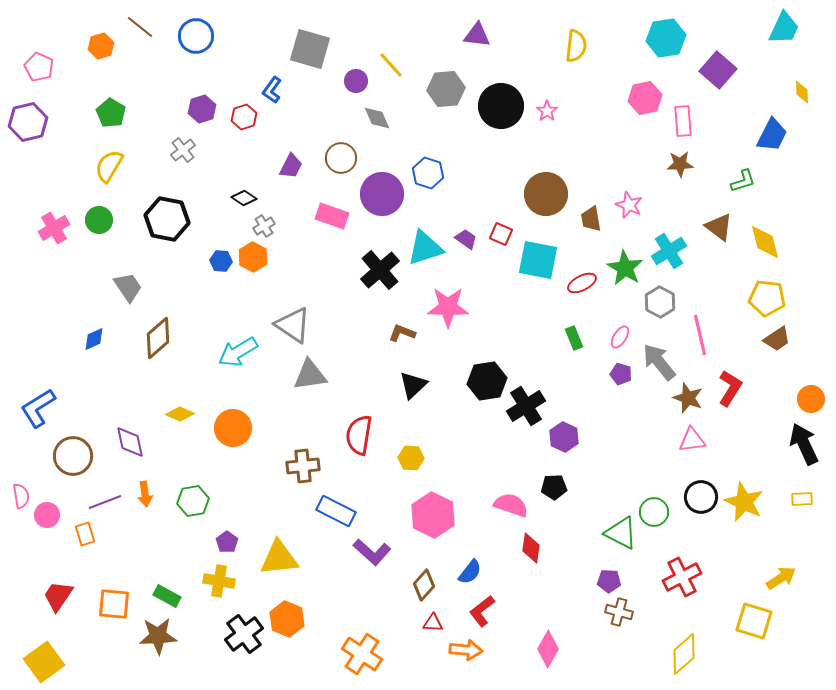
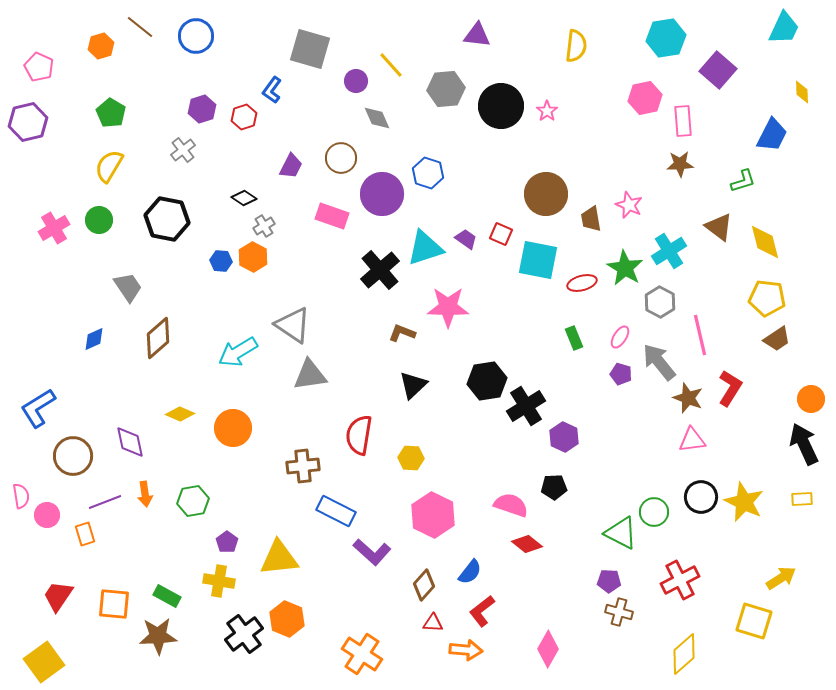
red ellipse at (582, 283): rotated 12 degrees clockwise
red diamond at (531, 548): moved 4 px left, 4 px up; rotated 60 degrees counterclockwise
red cross at (682, 577): moved 2 px left, 3 px down
